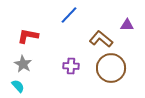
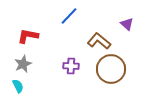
blue line: moved 1 px down
purple triangle: moved 1 px up; rotated 40 degrees clockwise
brown L-shape: moved 2 px left, 2 px down
gray star: rotated 18 degrees clockwise
brown circle: moved 1 px down
cyan semicircle: rotated 16 degrees clockwise
